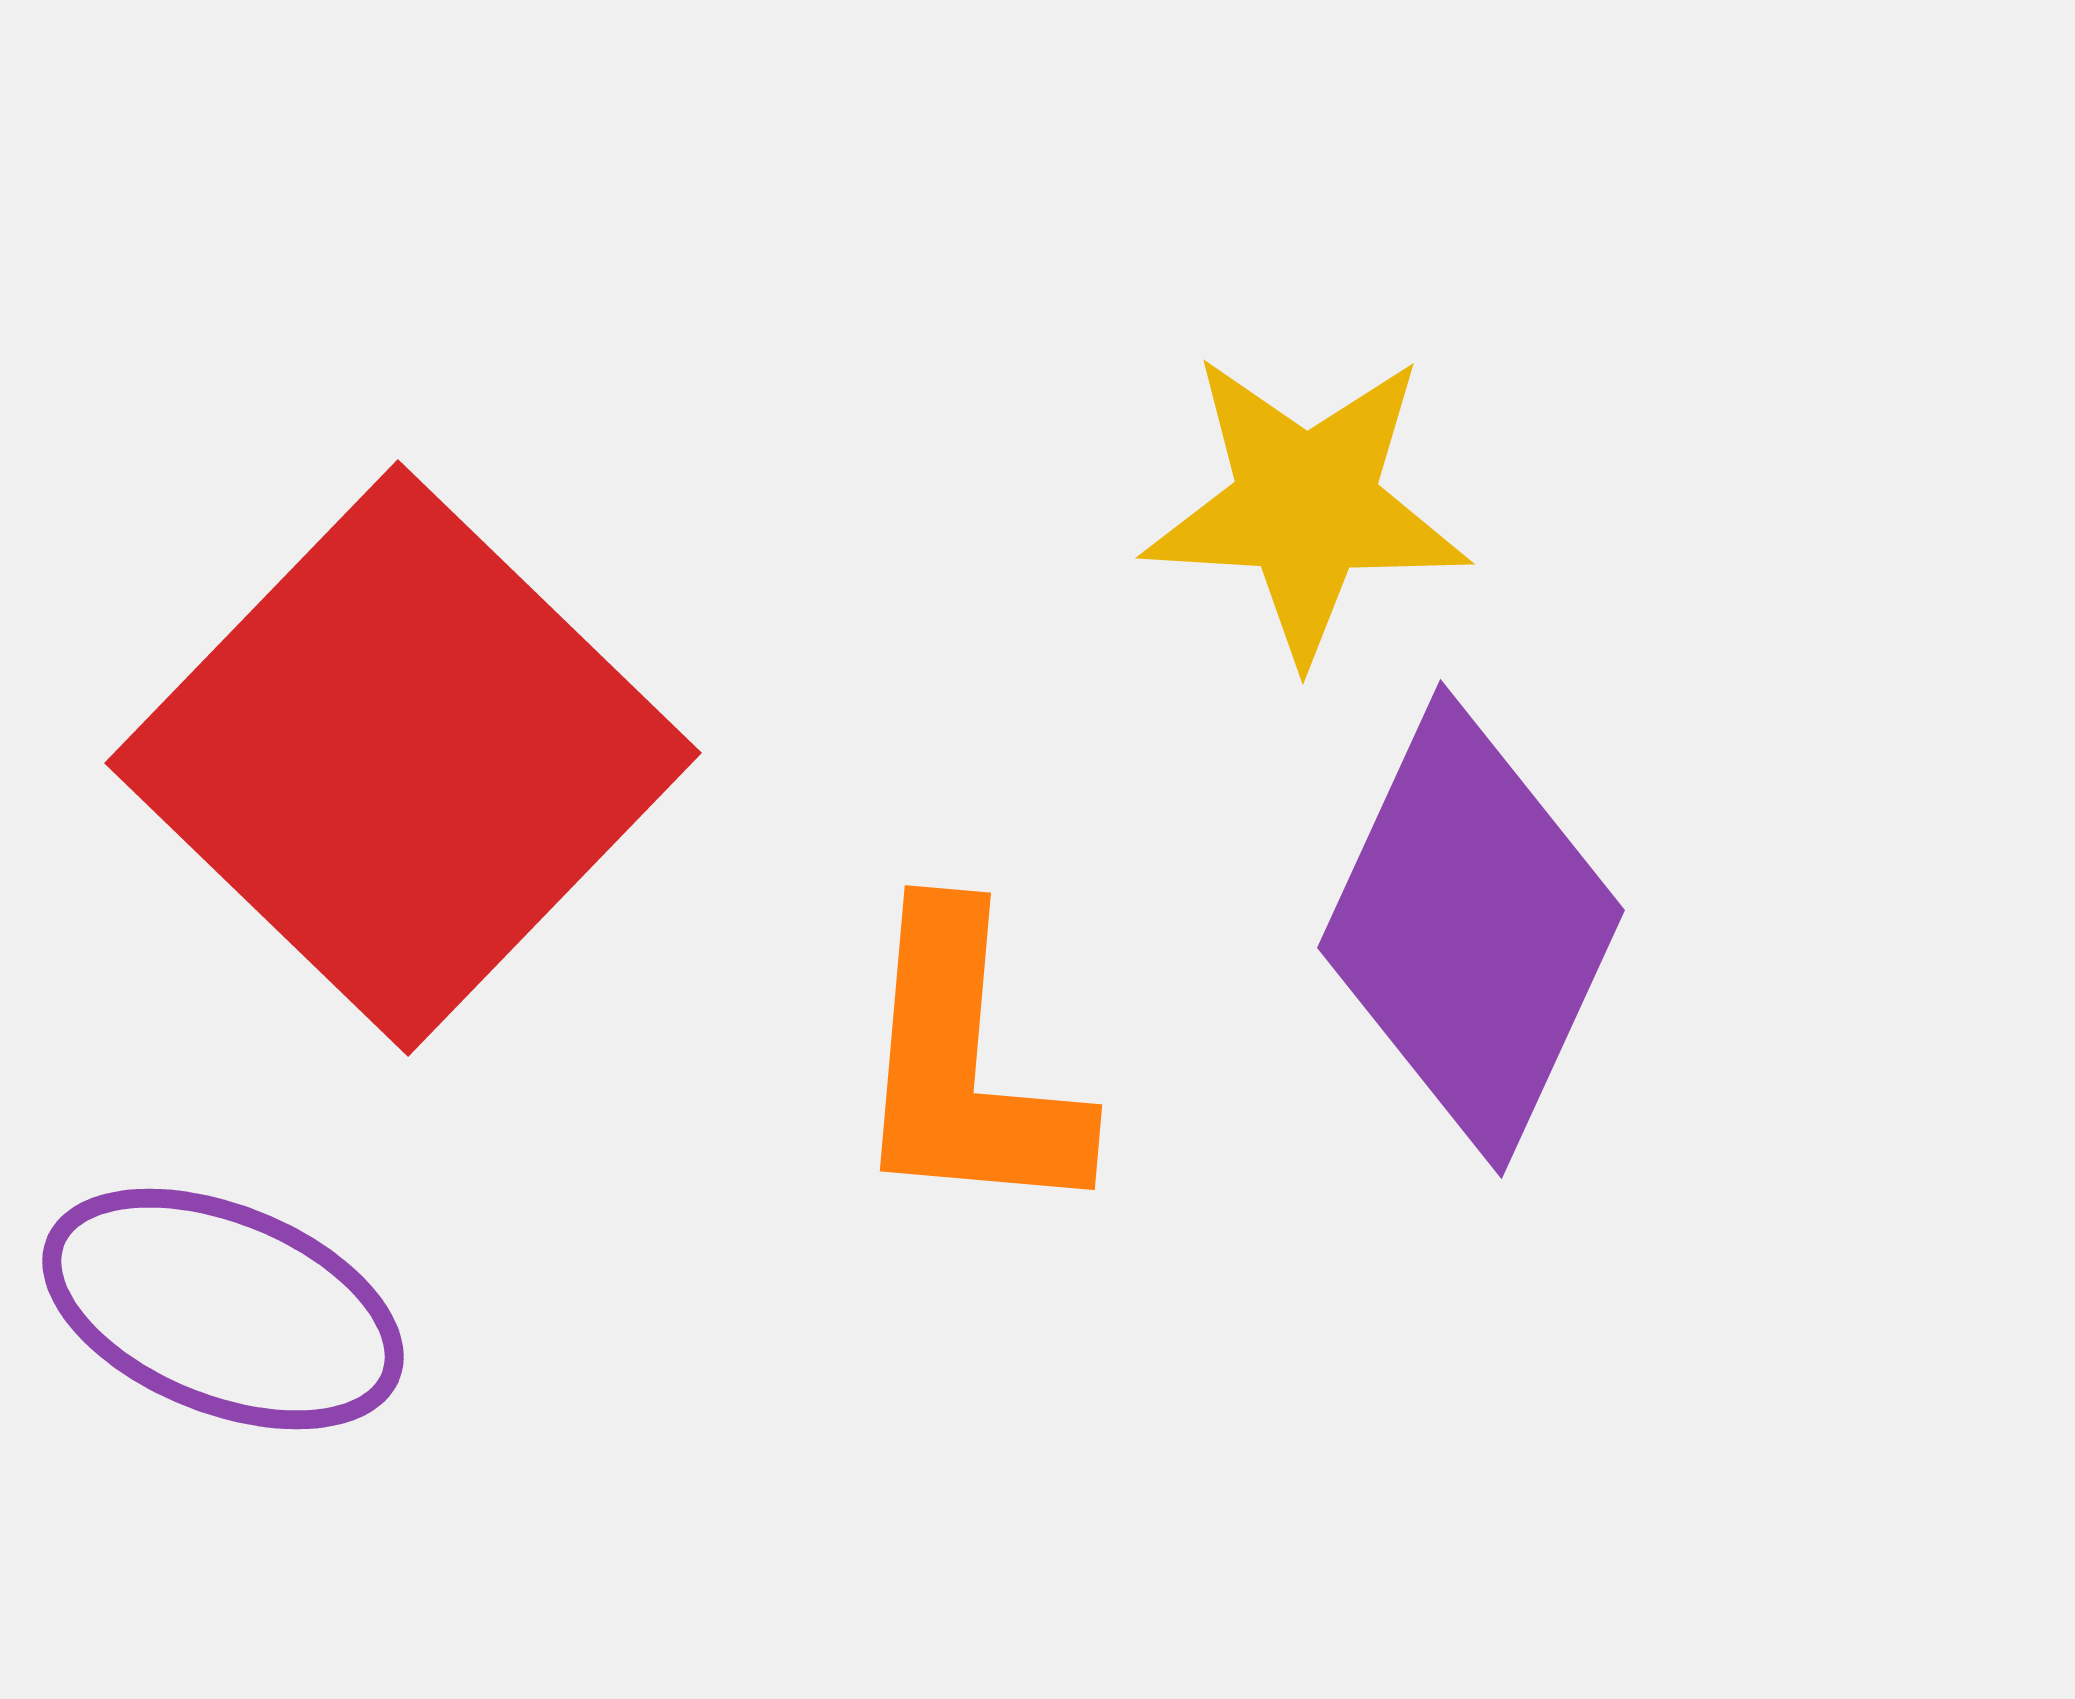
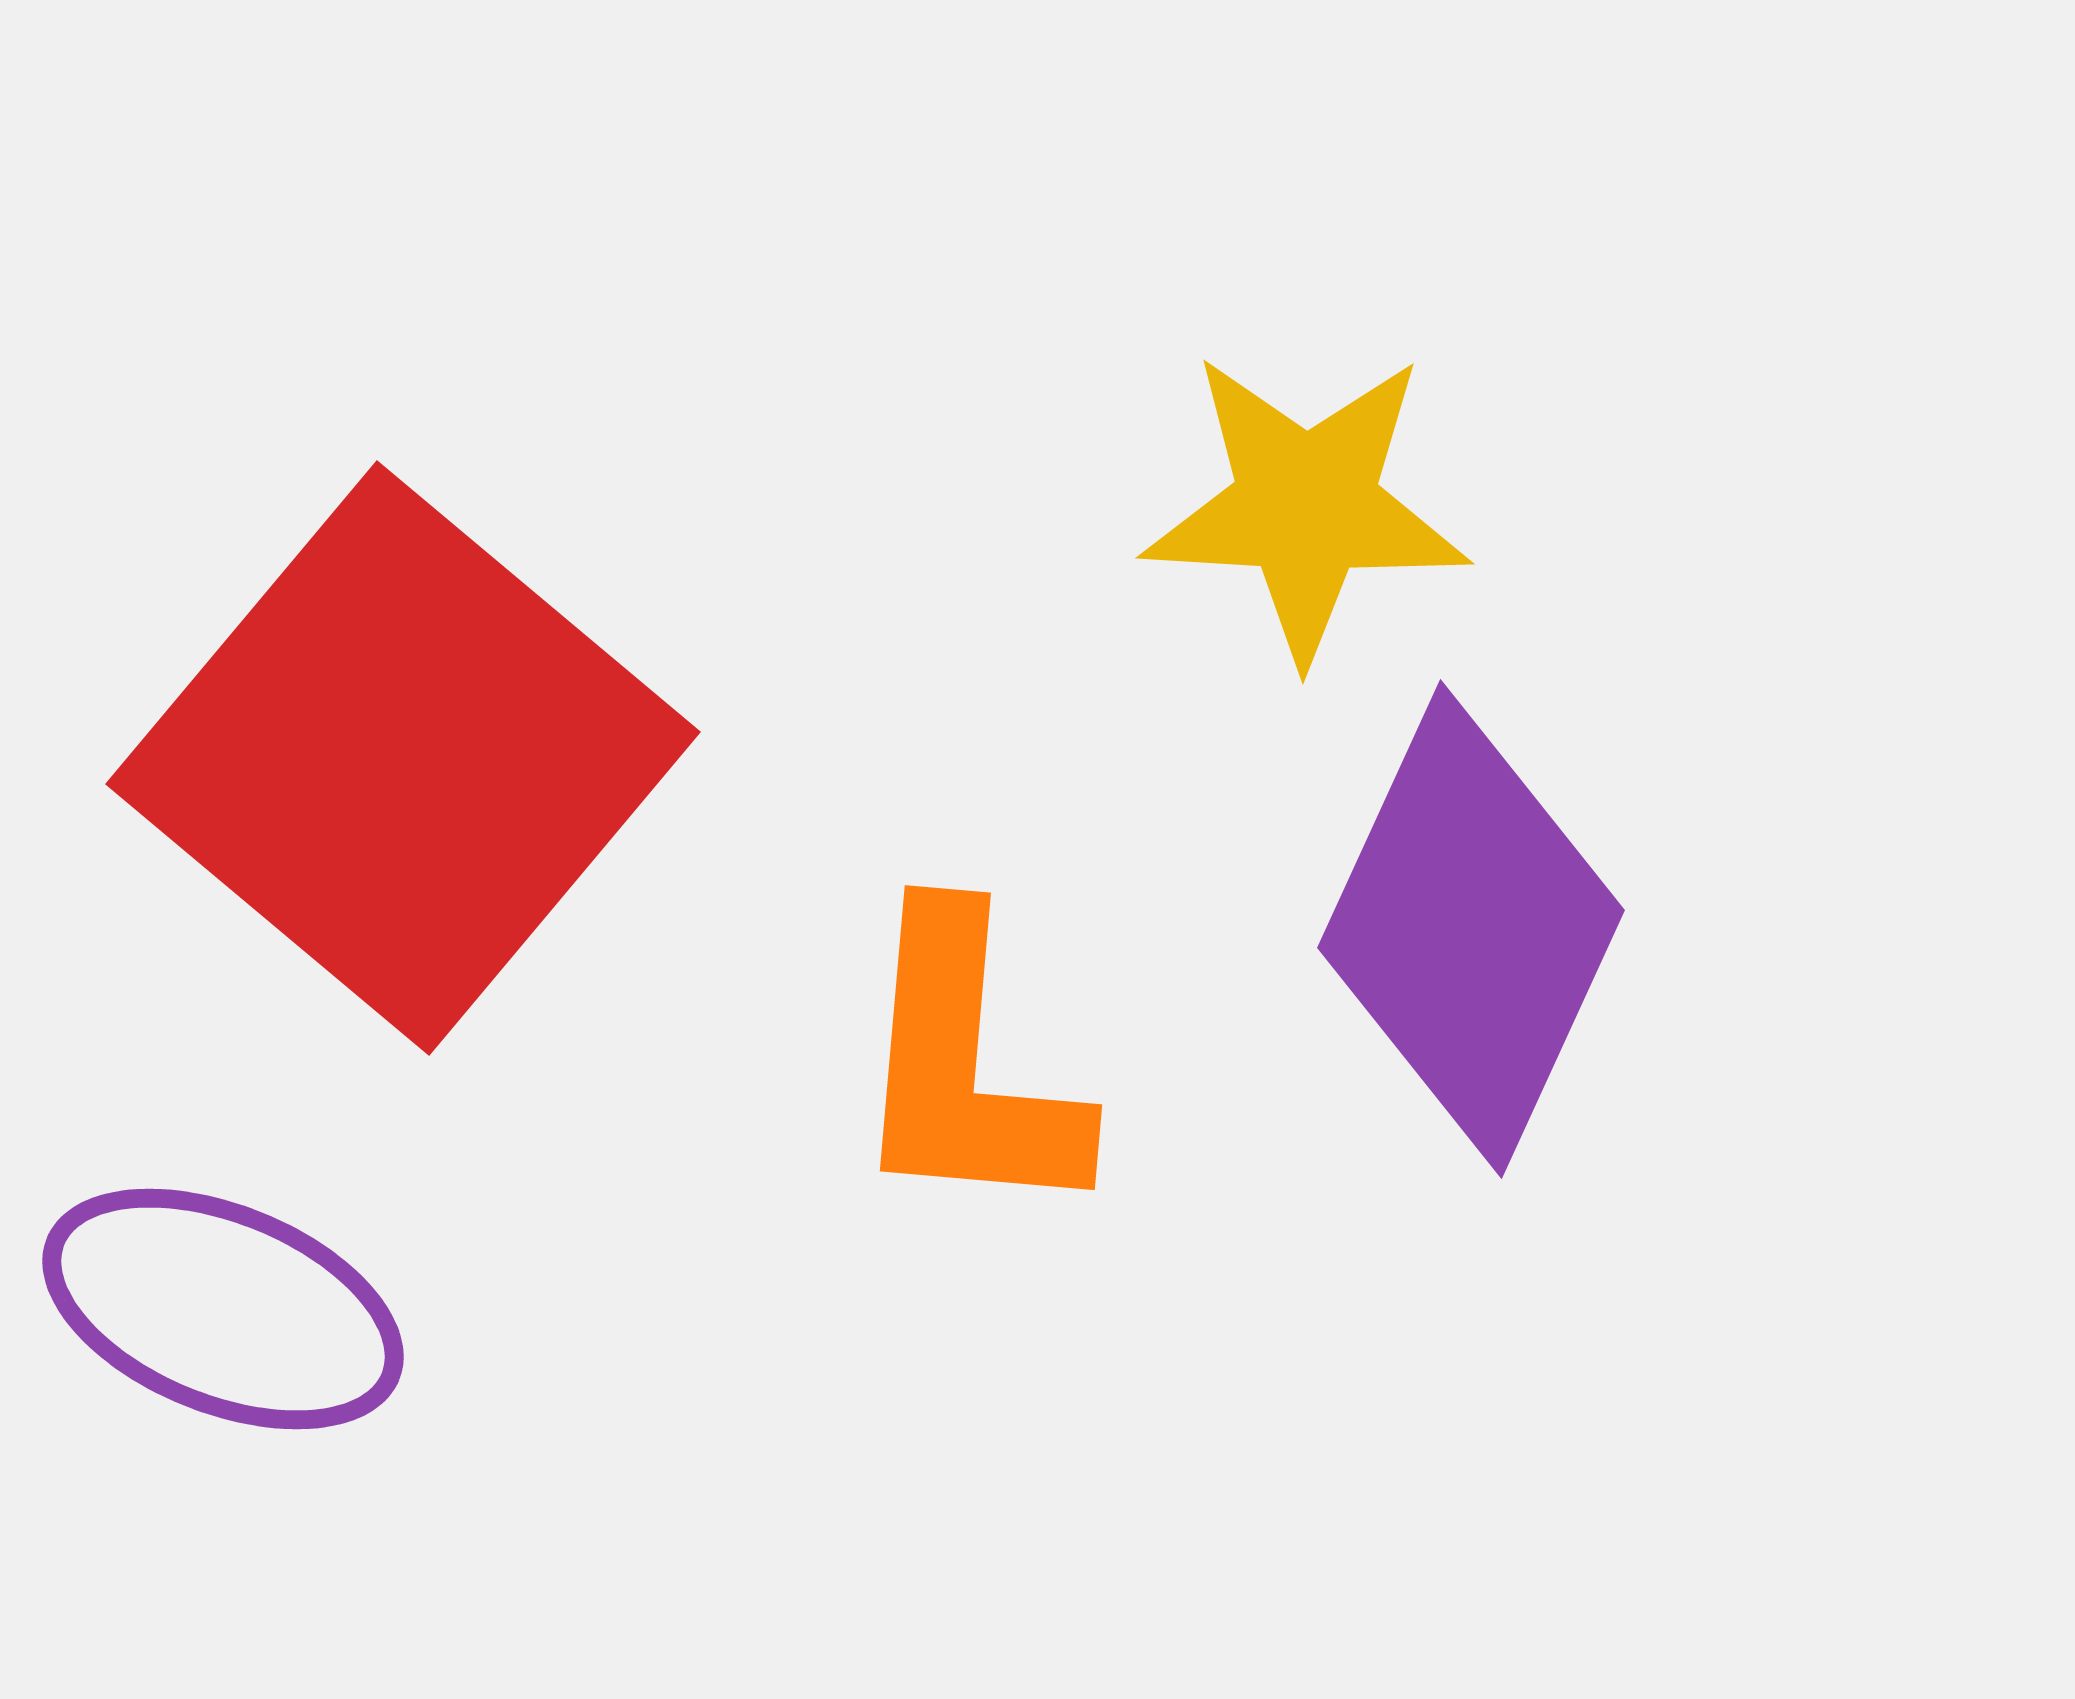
red square: rotated 4 degrees counterclockwise
